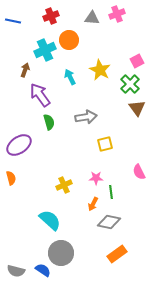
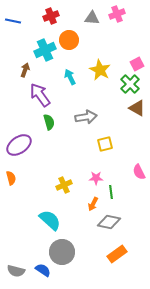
pink square: moved 3 px down
brown triangle: rotated 24 degrees counterclockwise
gray circle: moved 1 px right, 1 px up
